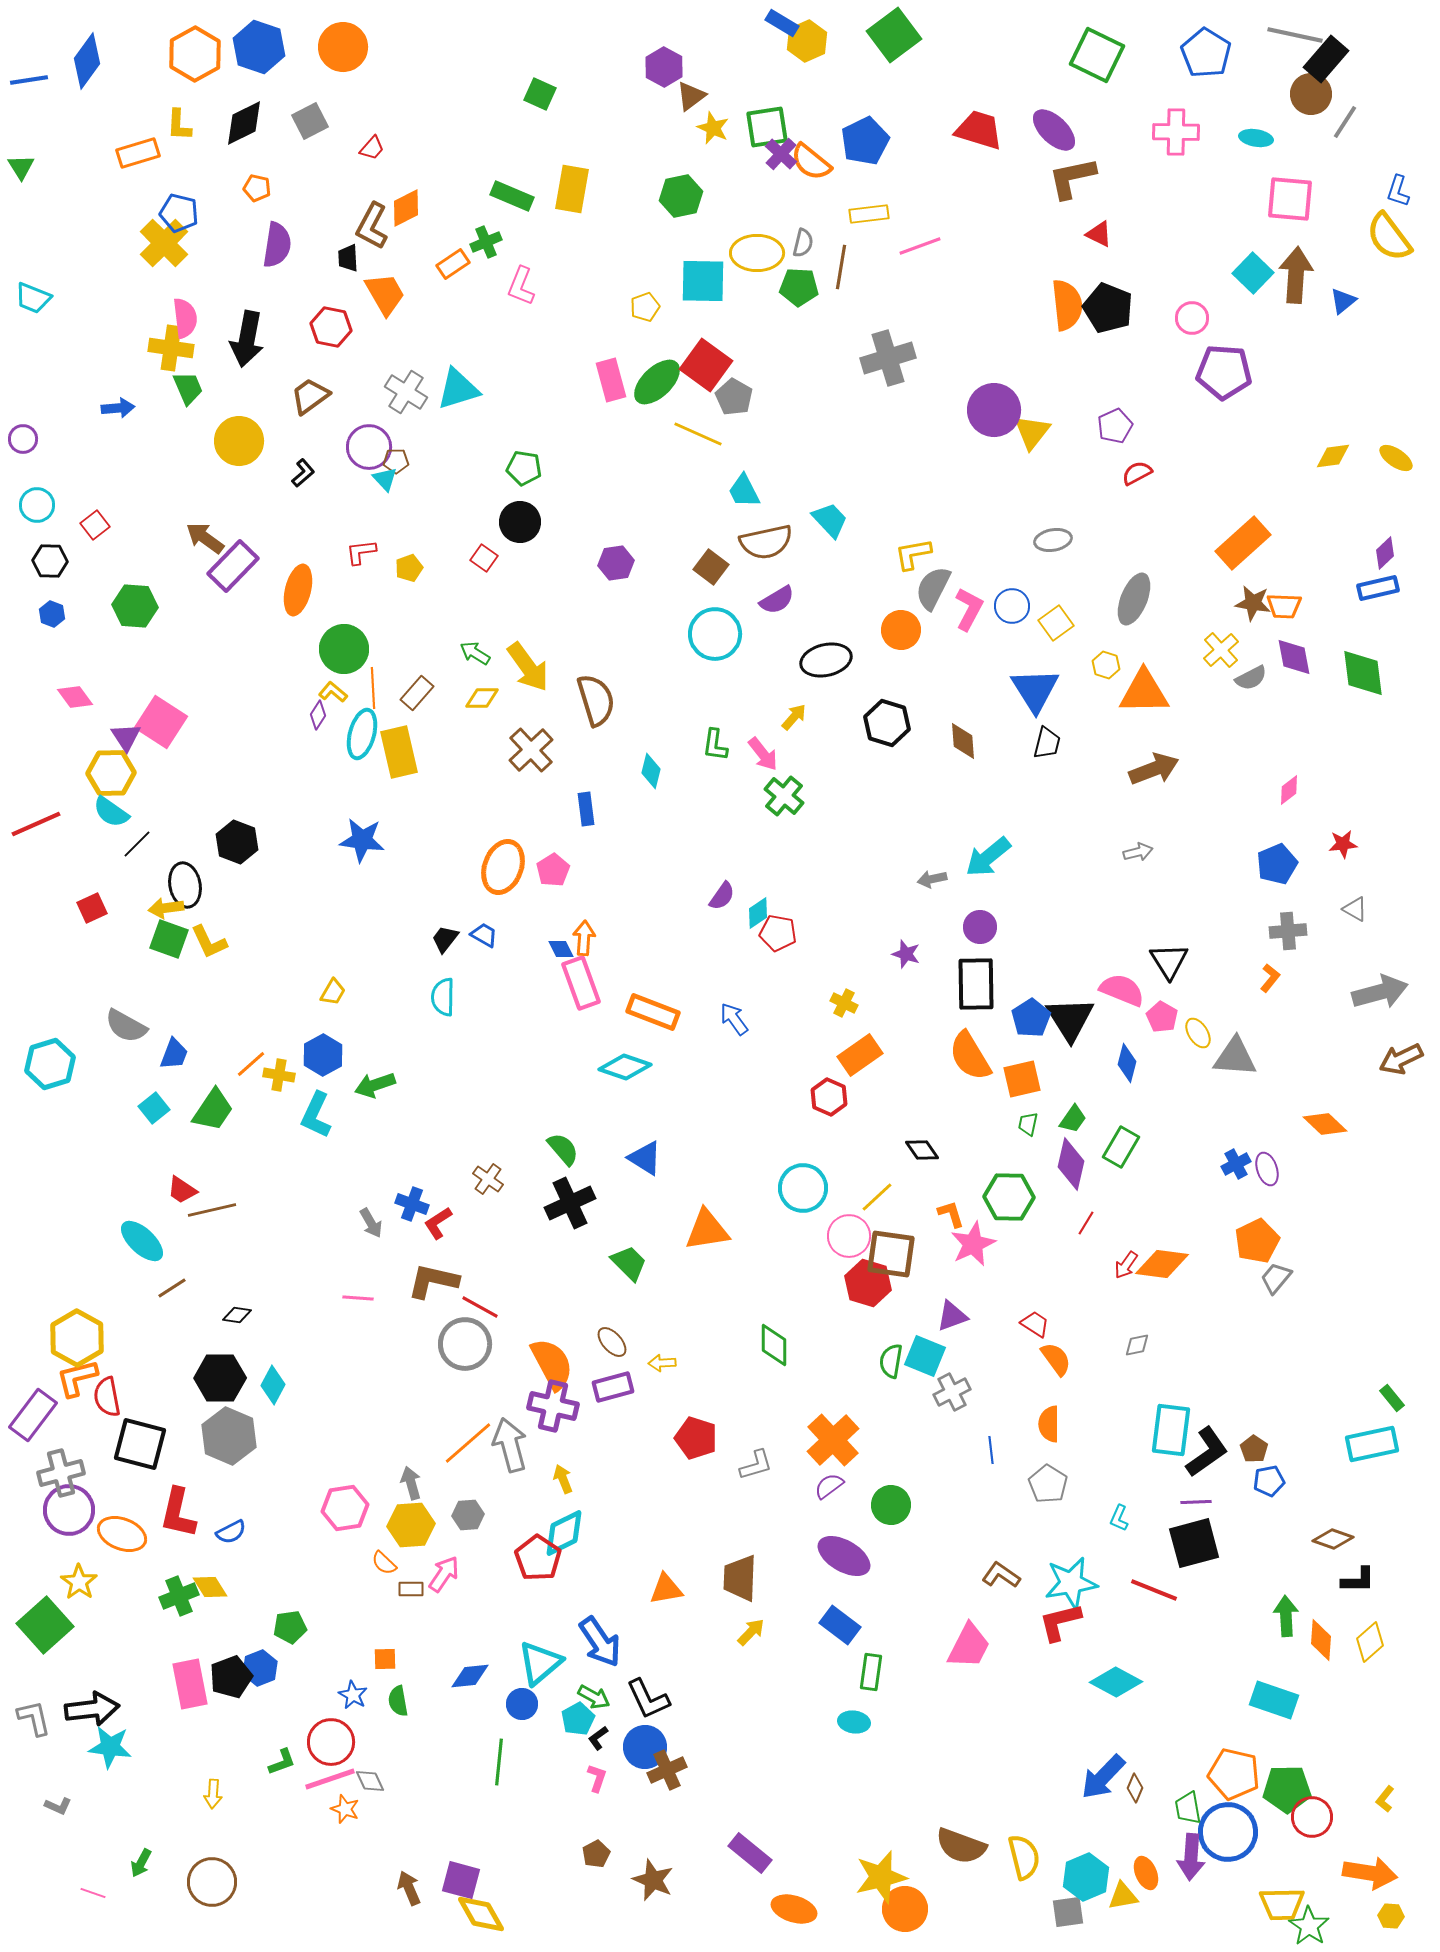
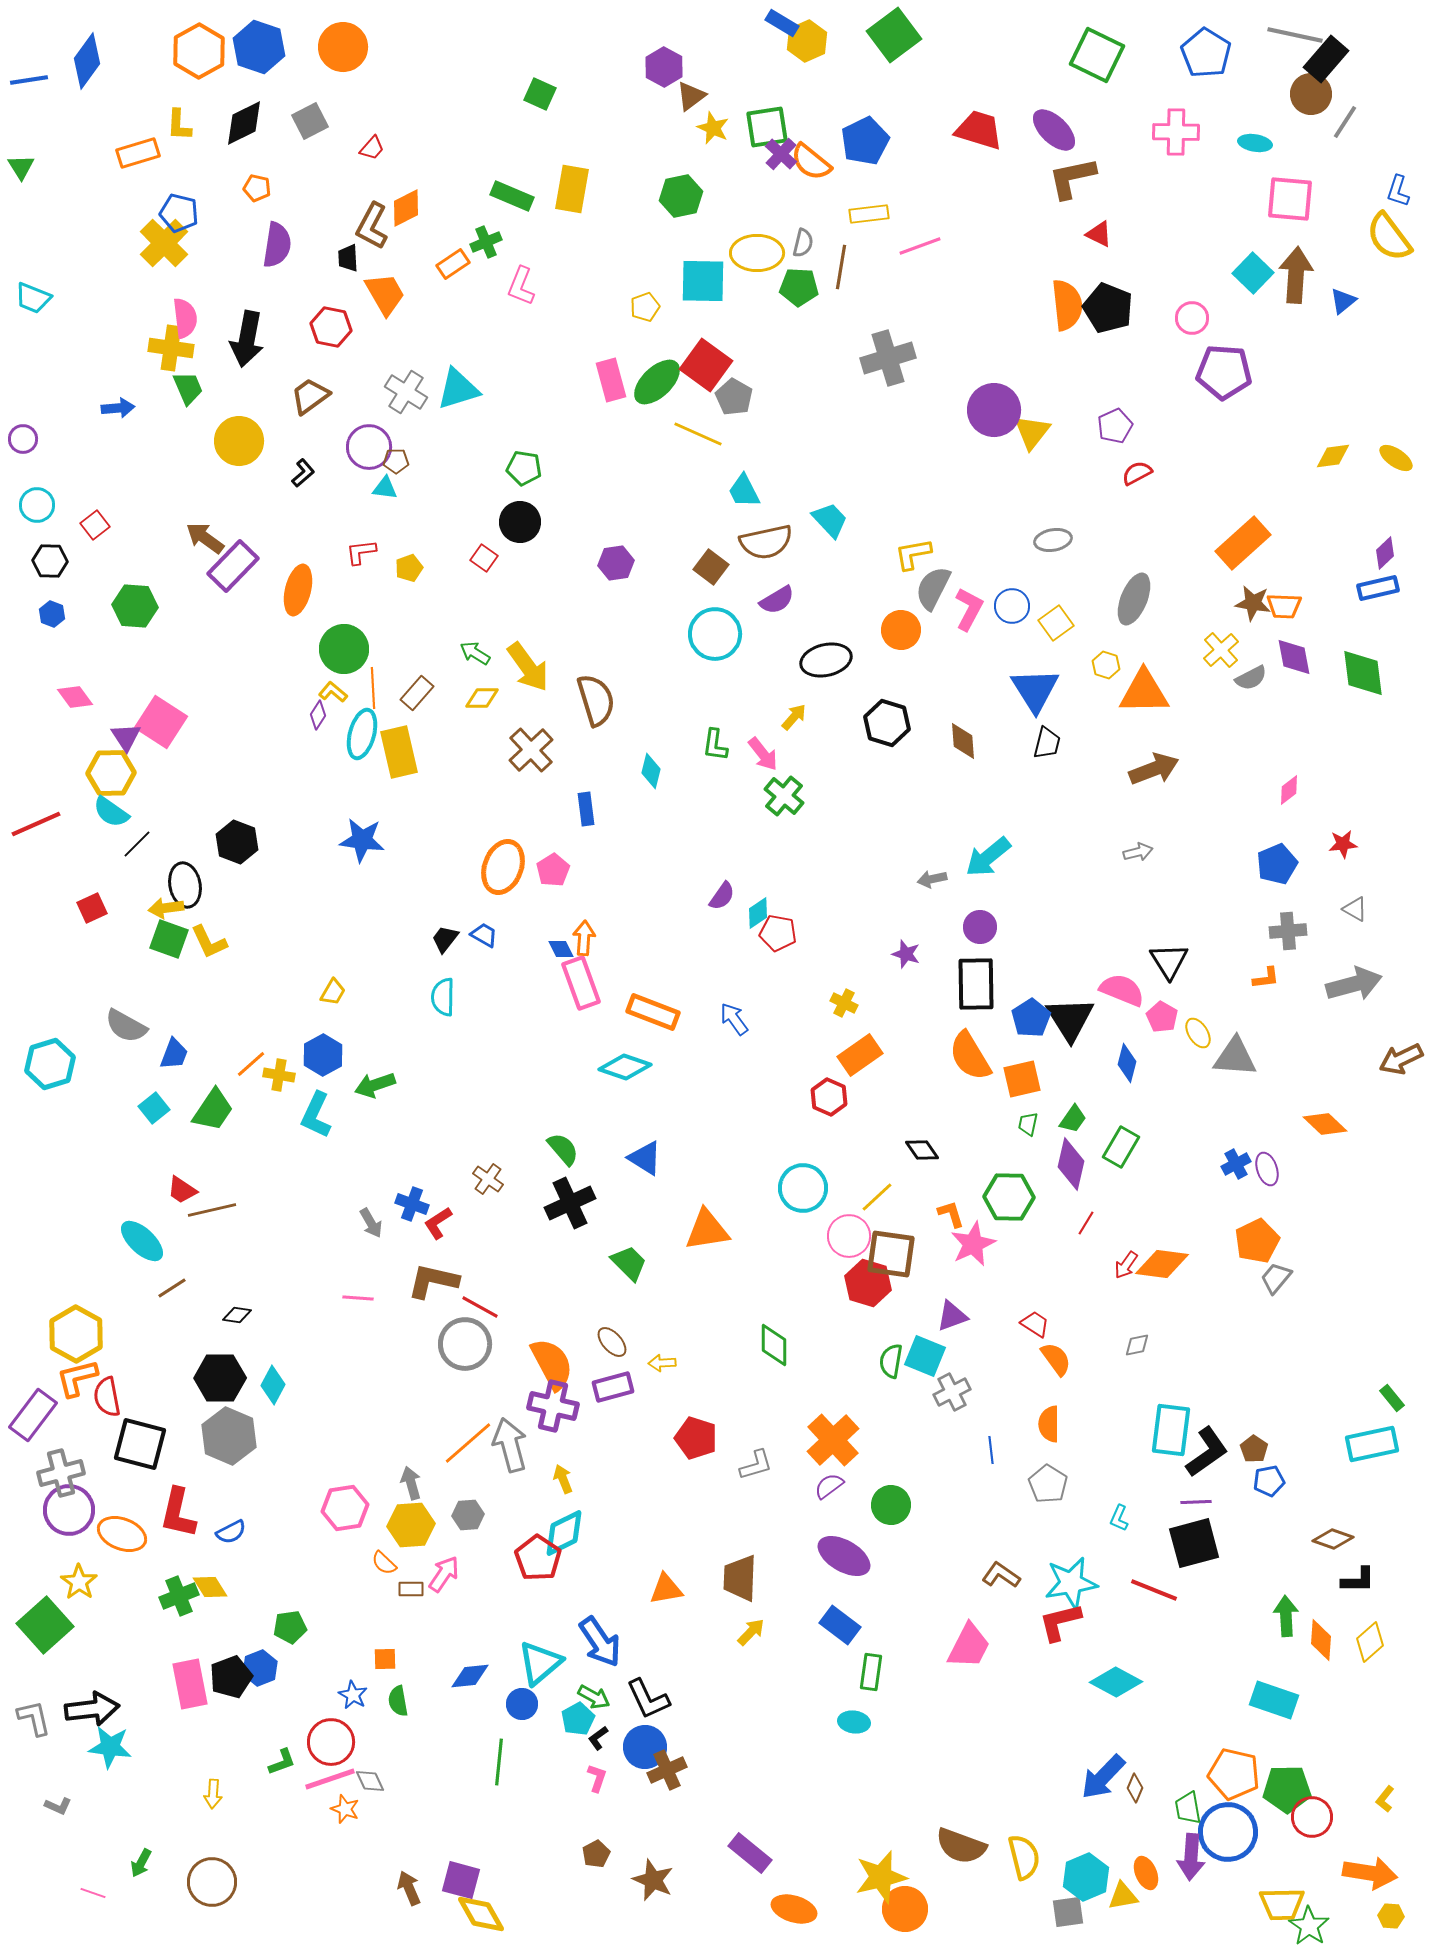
orange hexagon at (195, 54): moved 4 px right, 3 px up
cyan ellipse at (1256, 138): moved 1 px left, 5 px down
cyan triangle at (385, 479): moved 9 px down; rotated 40 degrees counterclockwise
orange L-shape at (1270, 978): moved 4 px left; rotated 44 degrees clockwise
gray arrow at (1380, 992): moved 26 px left, 8 px up
yellow hexagon at (77, 1338): moved 1 px left, 4 px up
